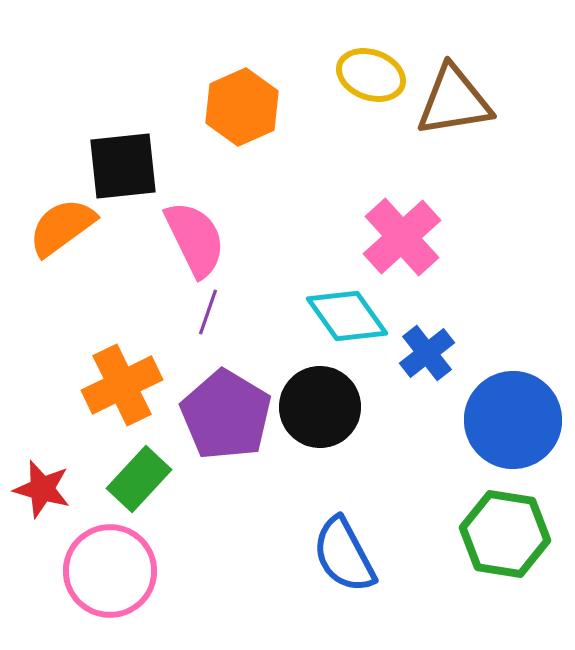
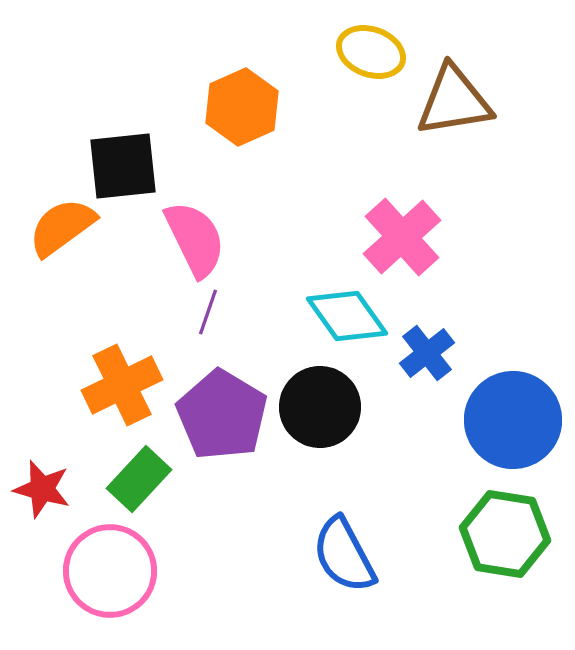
yellow ellipse: moved 23 px up
purple pentagon: moved 4 px left
